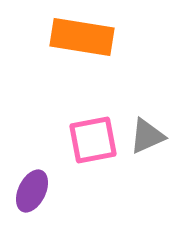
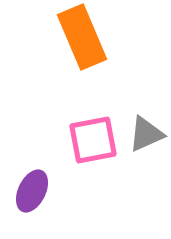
orange rectangle: rotated 58 degrees clockwise
gray triangle: moved 1 px left, 2 px up
